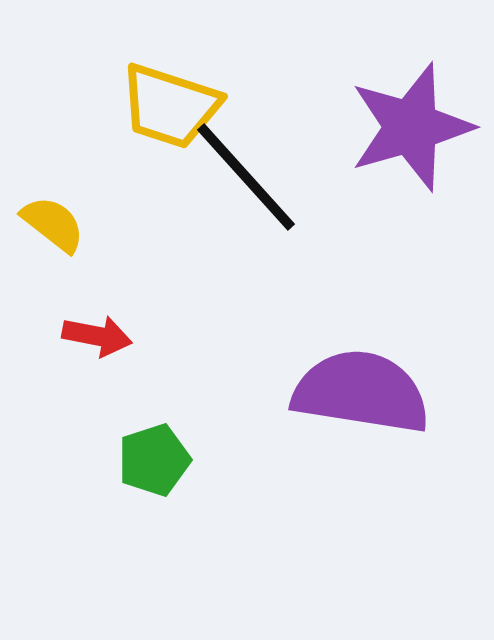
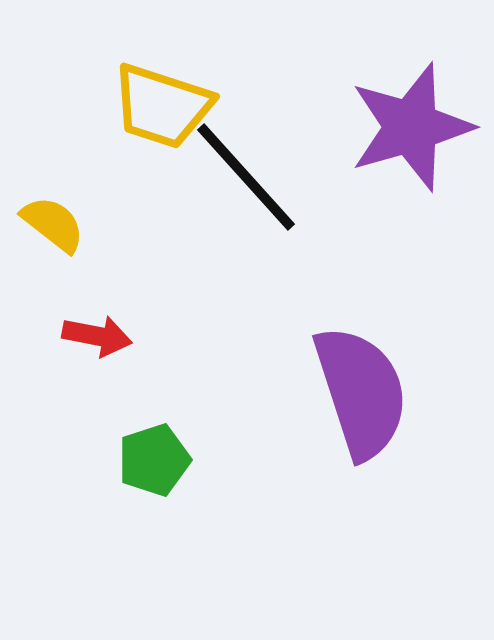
yellow trapezoid: moved 8 px left
purple semicircle: rotated 63 degrees clockwise
